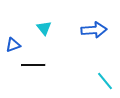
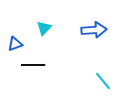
cyan triangle: rotated 21 degrees clockwise
blue triangle: moved 2 px right, 1 px up
cyan line: moved 2 px left
